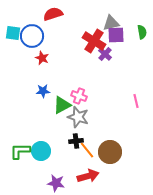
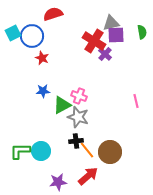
cyan square: rotated 35 degrees counterclockwise
red arrow: rotated 25 degrees counterclockwise
purple star: moved 2 px right, 1 px up; rotated 18 degrees counterclockwise
